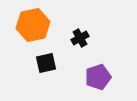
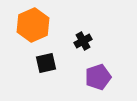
orange hexagon: rotated 12 degrees counterclockwise
black cross: moved 3 px right, 3 px down
